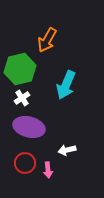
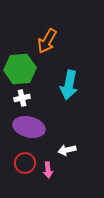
orange arrow: moved 1 px down
green hexagon: rotated 8 degrees clockwise
cyan arrow: moved 3 px right; rotated 12 degrees counterclockwise
white cross: rotated 21 degrees clockwise
